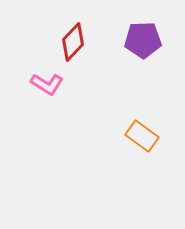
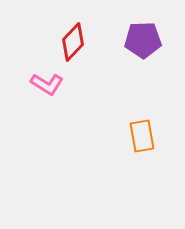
orange rectangle: rotated 44 degrees clockwise
